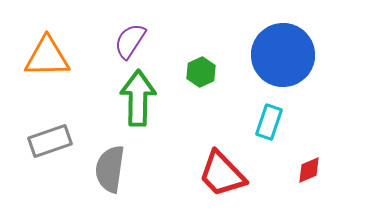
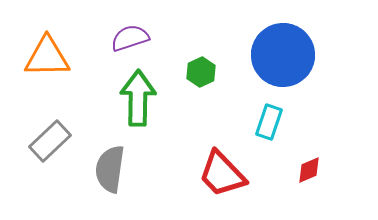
purple semicircle: moved 3 px up; rotated 39 degrees clockwise
gray rectangle: rotated 24 degrees counterclockwise
